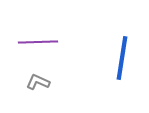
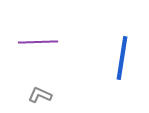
gray L-shape: moved 2 px right, 13 px down
